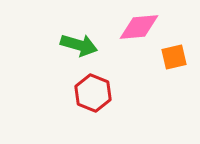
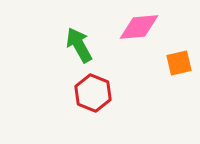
green arrow: rotated 135 degrees counterclockwise
orange square: moved 5 px right, 6 px down
